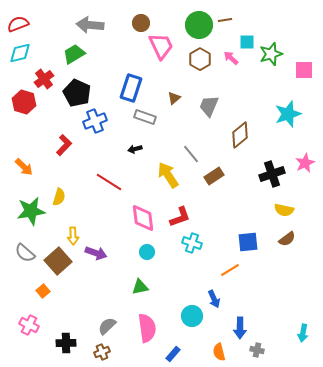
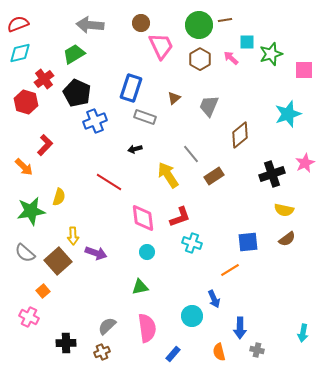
red hexagon at (24, 102): moved 2 px right
red L-shape at (64, 145): moved 19 px left
pink cross at (29, 325): moved 8 px up
